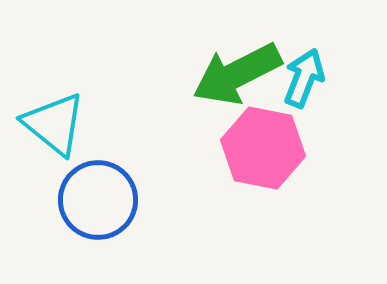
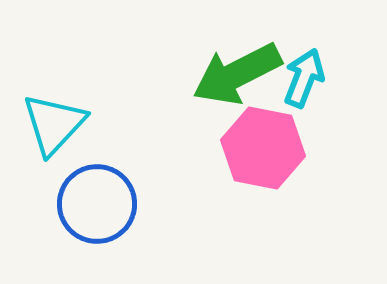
cyan triangle: rotated 34 degrees clockwise
blue circle: moved 1 px left, 4 px down
